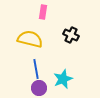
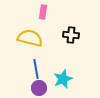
black cross: rotated 21 degrees counterclockwise
yellow semicircle: moved 1 px up
